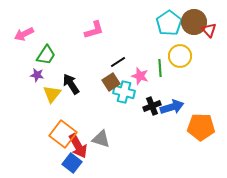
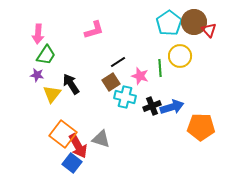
pink arrow: moved 14 px right; rotated 60 degrees counterclockwise
cyan cross: moved 1 px right, 5 px down
